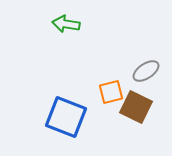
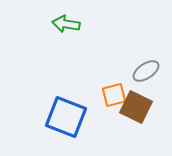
orange square: moved 3 px right, 3 px down
